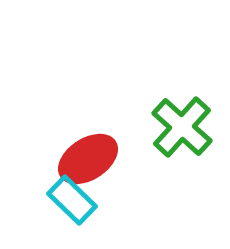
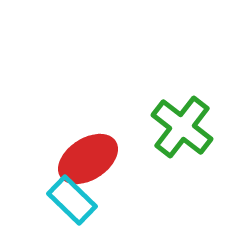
green cross: rotated 4 degrees counterclockwise
